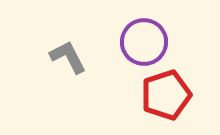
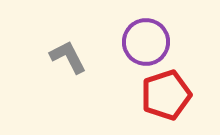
purple circle: moved 2 px right
